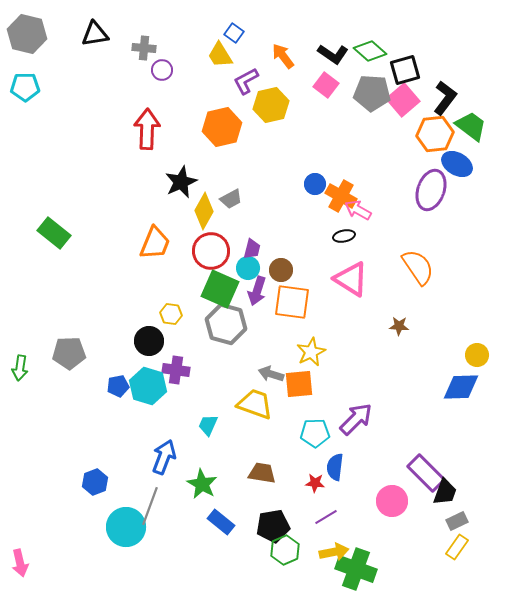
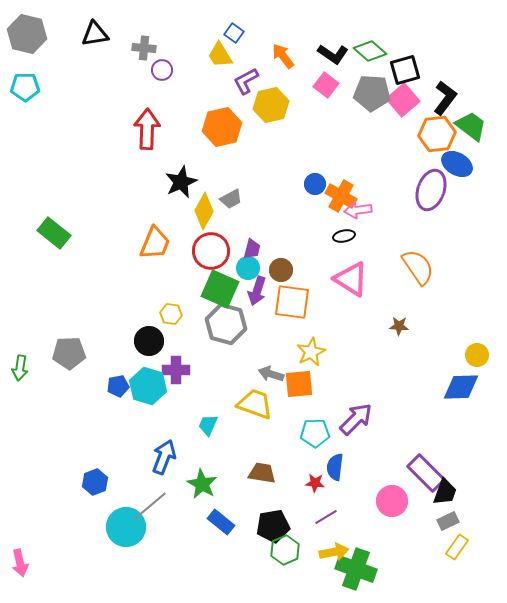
orange hexagon at (435, 134): moved 2 px right
pink arrow at (358, 210): rotated 36 degrees counterclockwise
purple cross at (176, 370): rotated 8 degrees counterclockwise
gray line at (150, 506): rotated 30 degrees clockwise
gray rectangle at (457, 521): moved 9 px left
